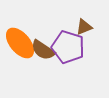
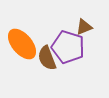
orange ellipse: moved 2 px right, 1 px down
brown semicircle: moved 4 px right, 8 px down; rotated 35 degrees clockwise
